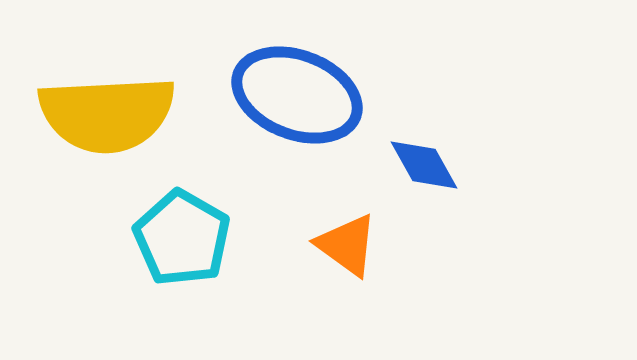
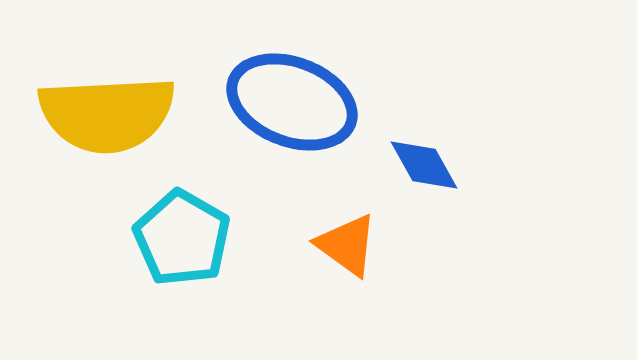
blue ellipse: moved 5 px left, 7 px down
